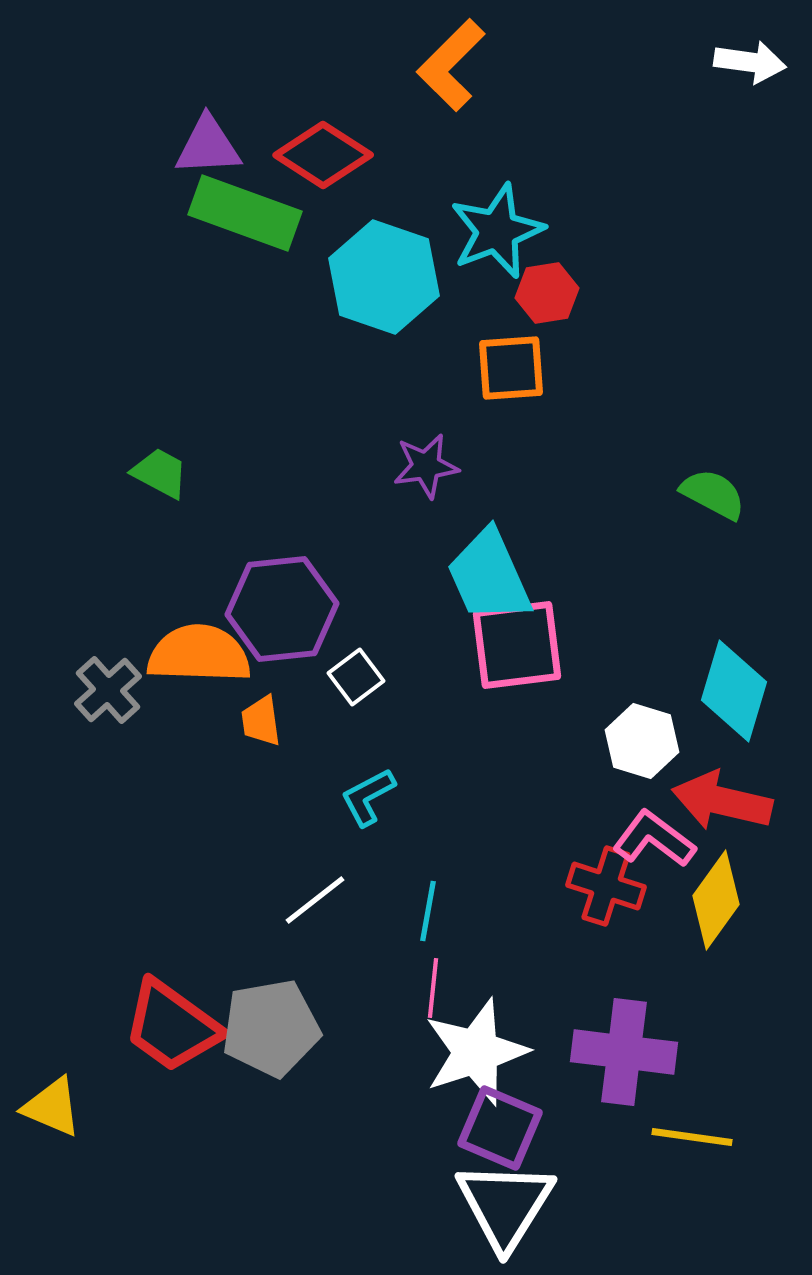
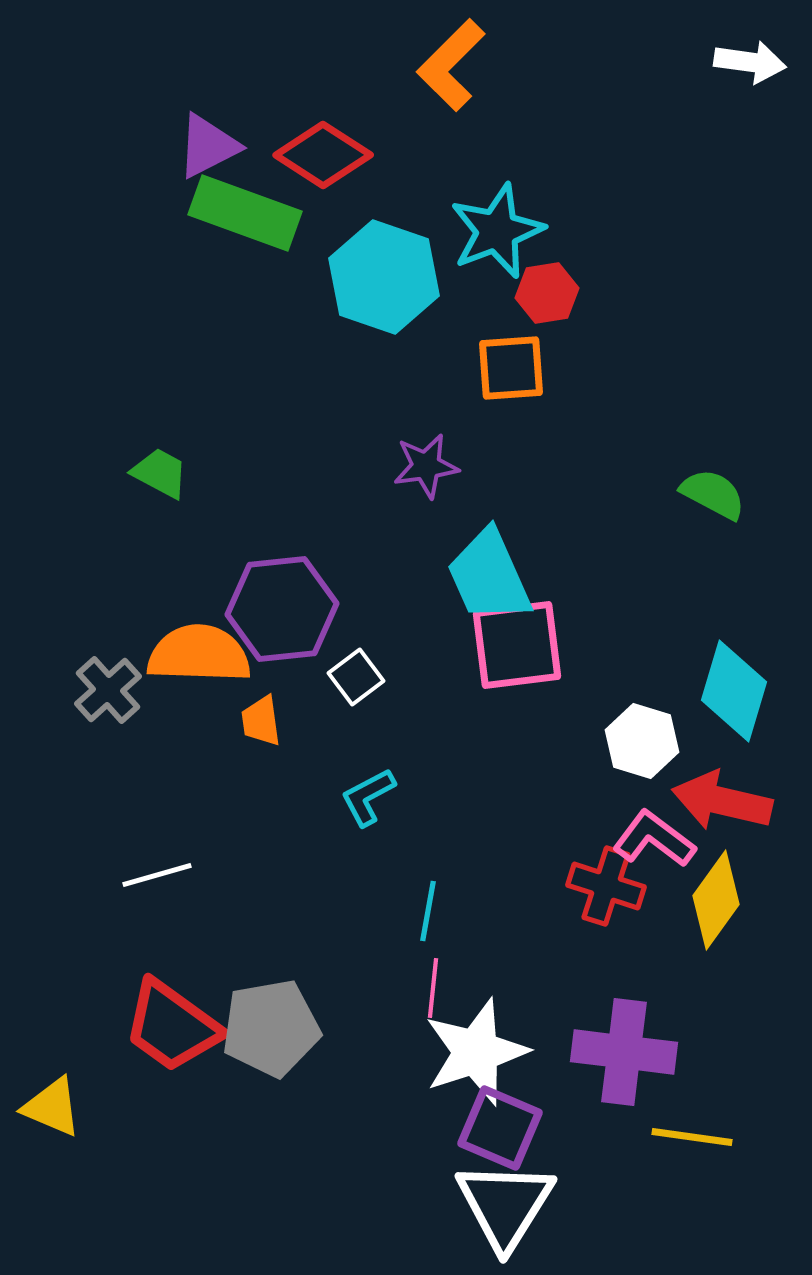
purple triangle: rotated 24 degrees counterclockwise
white line: moved 158 px left, 25 px up; rotated 22 degrees clockwise
